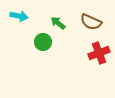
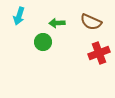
cyan arrow: rotated 96 degrees clockwise
green arrow: moved 1 px left; rotated 42 degrees counterclockwise
